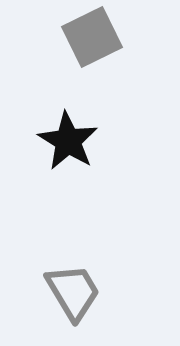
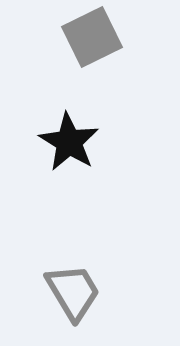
black star: moved 1 px right, 1 px down
